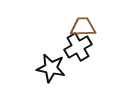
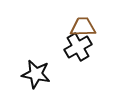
black star: moved 15 px left, 6 px down
